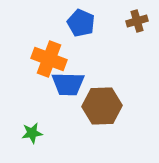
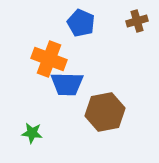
blue trapezoid: moved 1 px left
brown hexagon: moved 3 px right, 6 px down; rotated 9 degrees counterclockwise
green star: rotated 15 degrees clockwise
